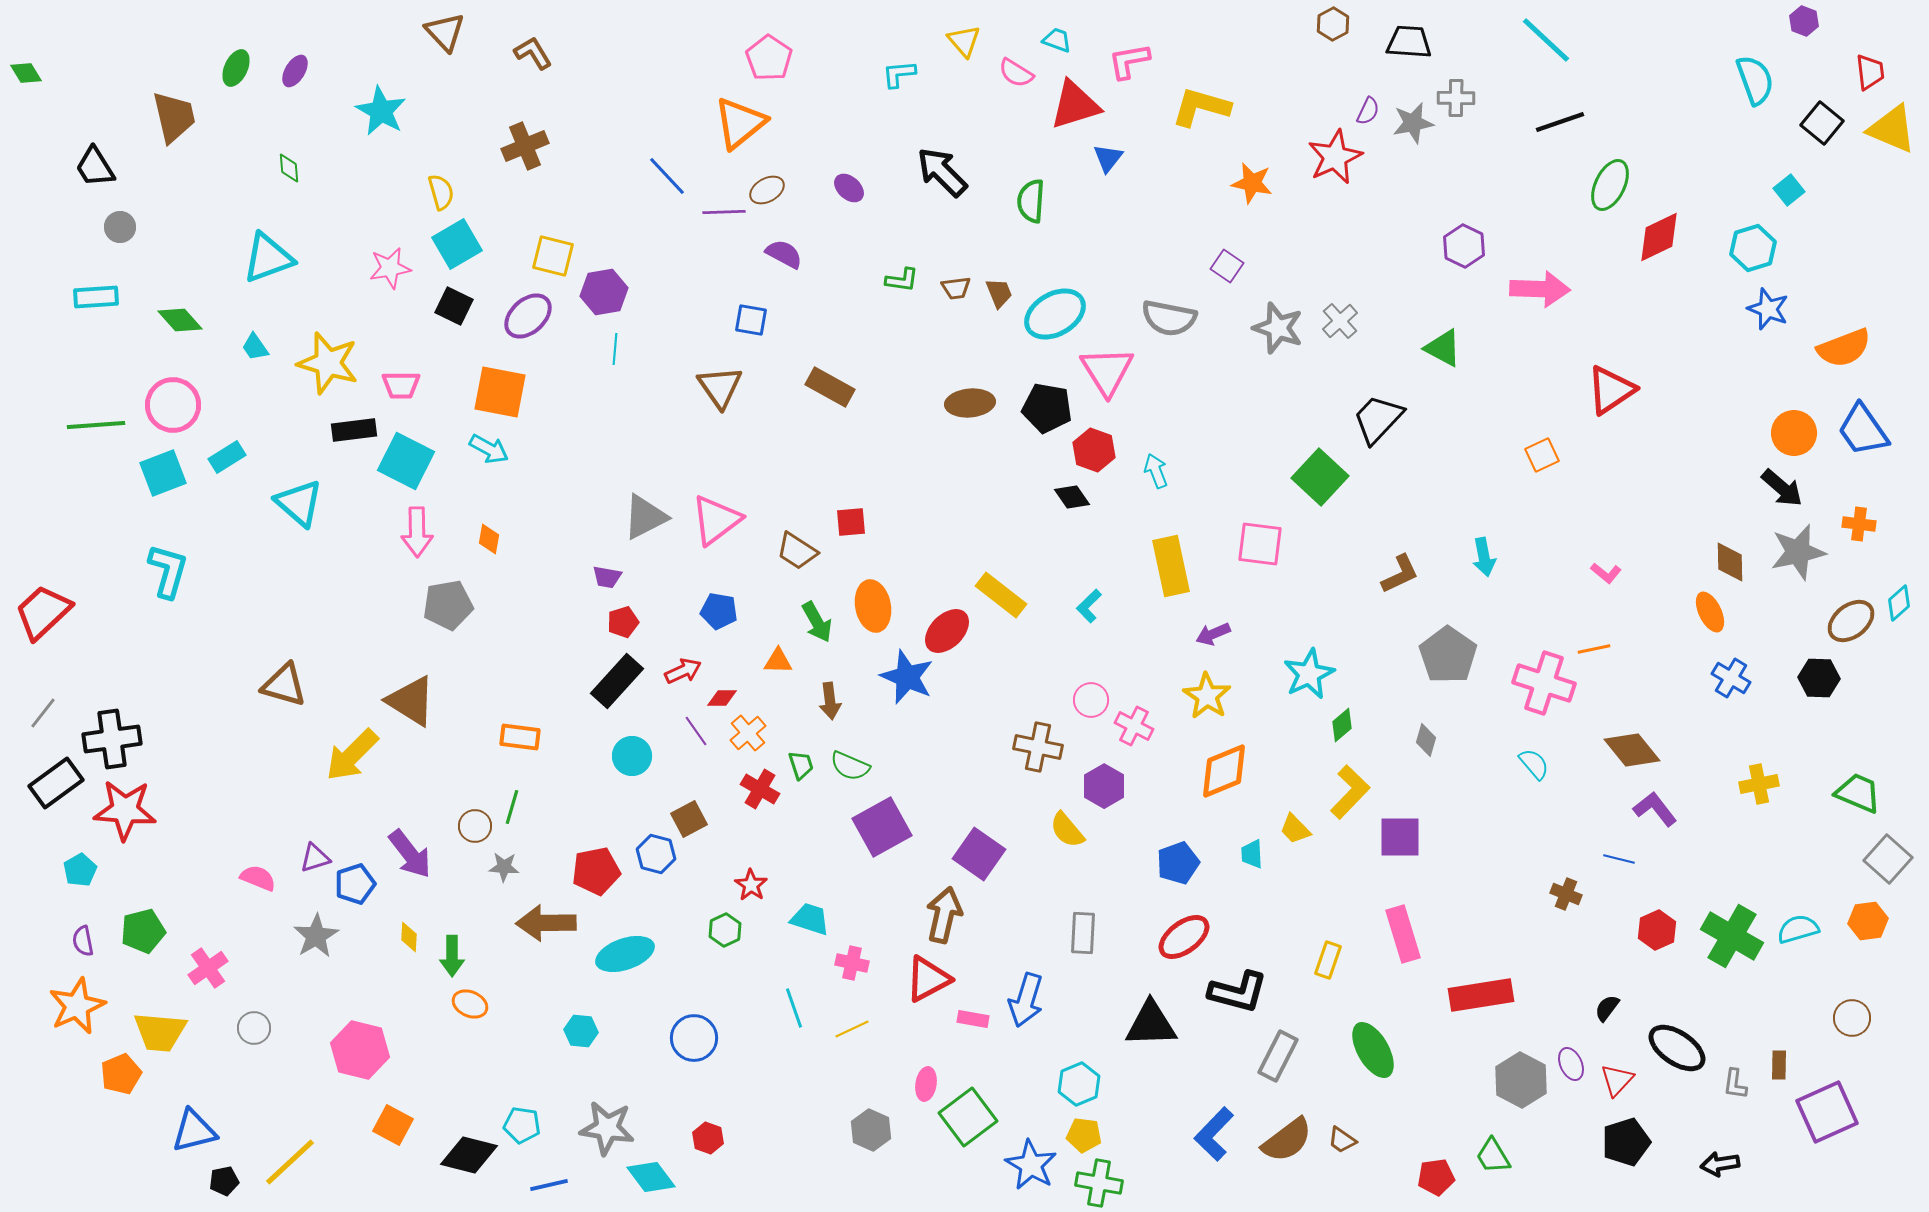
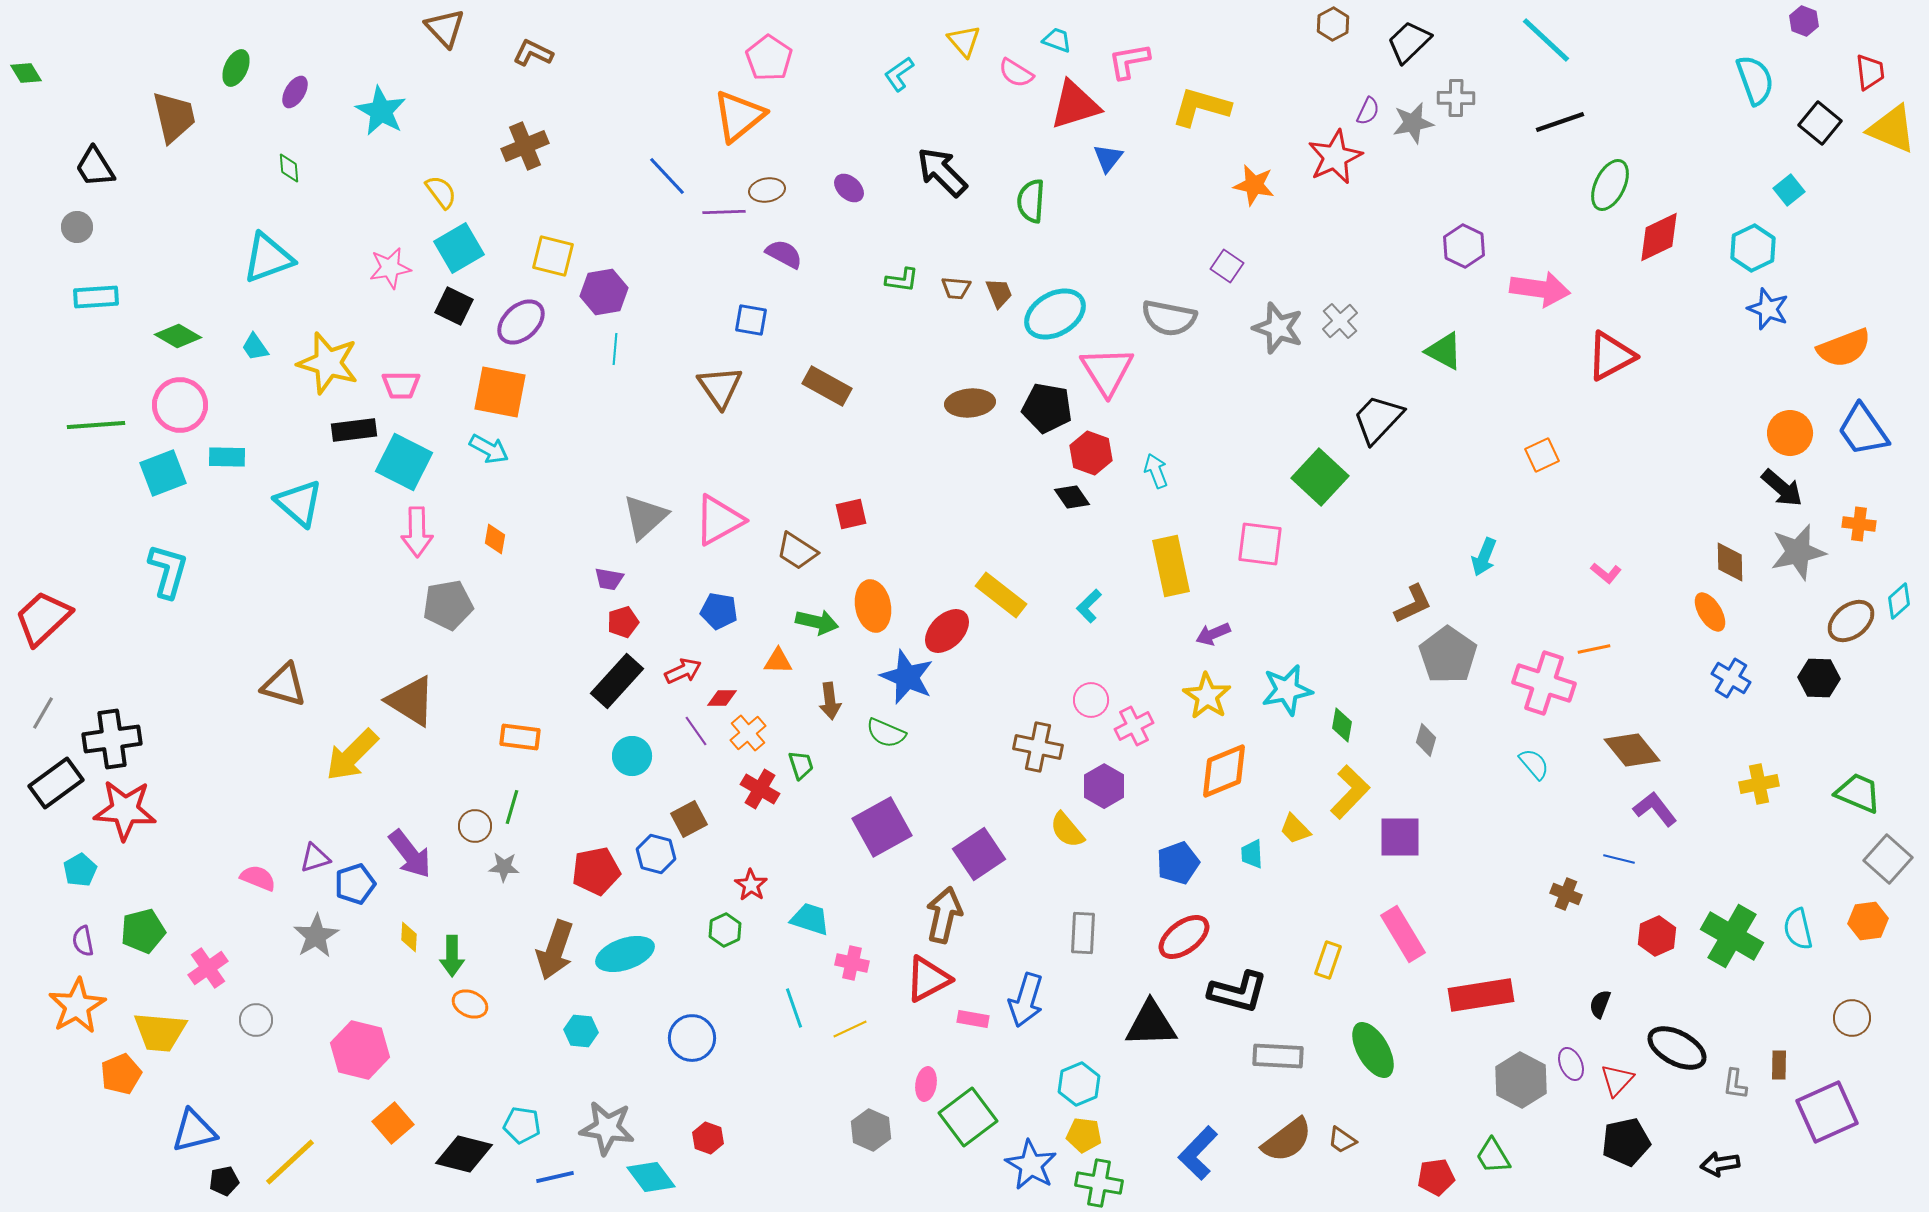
brown triangle at (445, 32): moved 4 px up
black trapezoid at (1409, 42): rotated 48 degrees counterclockwise
brown L-shape at (533, 53): rotated 33 degrees counterclockwise
purple ellipse at (295, 71): moved 21 px down
cyan L-shape at (899, 74): rotated 30 degrees counterclockwise
orange triangle at (740, 123): moved 1 px left, 7 px up
black square at (1822, 123): moved 2 px left
orange star at (1252, 183): moved 2 px right, 2 px down
brown ellipse at (767, 190): rotated 20 degrees clockwise
yellow semicircle at (441, 192): rotated 21 degrees counterclockwise
gray circle at (120, 227): moved 43 px left
cyan square at (457, 244): moved 2 px right, 4 px down
cyan hexagon at (1753, 248): rotated 9 degrees counterclockwise
brown trapezoid at (956, 288): rotated 12 degrees clockwise
pink arrow at (1540, 289): rotated 6 degrees clockwise
purple ellipse at (528, 316): moved 7 px left, 6 px down
green diamond at (180, 320): moved 2 px left, 16 px down; rotated 18 degrees counterclockwise
green triangle at (1443, 348): moved 1 px right, 3 px down
brown rectangle at (830, 387): moved 3 px left, 1 px up
red triangle at (1611, 390): moved 34 px up; rotated 6 degrees clockwise
pink circle at (173, 405): moved 7 px right
orange circle at (1794, 433): moved 4 px left
red hexagon at (1094, 450): moved 3 px left, 3 px down
cyan rectangle at (227, 457): rotated 33 degrees clockwise
cyan square at (406, 461): moved 2 px left, 1 px down
gray triangle at (645, 517): rotated 15 degrees counterclockwise
pink triangle at (716, 520): moved 3 px right; rotated 8 degrees clockwise
red square at (851, 522): moved 8 px up; rotated 8 degrees counterclockwise
orange diamond at (489, 539): moved 6 px right
cyan arrow at (1484, 557): rotated 33 degrees clockwise
brown L-shape at (1400, 574): moved 13 px right, 30 px down
purple trapezoid at (607, 577): moved 2 px right, 2 px down
cyan diamond at (1899, 603): moved 2 px up
red trapezoid at (43, 612): moved 6 px down
orange ellipse at (1710, 612): rotated 6 degrees counterclockwise
green arrow at (817, 622): rotated 48 degrees counterclockwise
cyan star at (1309, 674): moved 22 px left, 16 px down; rotated 15 degrees clockwise
gray line at (43, 713): rotated 8 degrees counterclockwise
green diamond at (1342, 725): rotated 40 degrees counterclockwise
pink cross at (1134, 726): rotated 36 degrees clockwise
green semicircle at (850, 766): moved 36 px right, 33 px up
purple square at (979, 854): rotated 21 degrees clockwise
brown arrow at (546, 923): moved 9 px right, 27 px down; rotated 70 degrees counterclockwise
cyan semicircle at (1798, 929): rotated 87 degrees counterclockwise
red hexagon at (1657, 930): moved 6 px down
pink rectangle at (1403, 934): rotated 14 degrees counterclockwise
orange star at (77, 1006): rotated 6 degrees counterclockwise
black semicircle at (1607, 1008): moved 7 px left, 4 px up; rotated 16 degrees counterclockwise
gray circle at (254, 1028): moved 2 px right, 8 px up
yellow line at (852, 1029): moved 2 px left
blue circle at (694, 1038): moved 2 px left
black ellipse at (1677, 1048): rotated 6 degrees counterclockwise
gray rectangle at (1278, 1056): rotated 66 degrees clockwise
orange square at (393, 1125): moved 2 px up; rotated 21 degrees clockwise
blue L-shape at (1214, 1134): moved 16 px left, 19 px down
black pentagon at (1626, 1142): rotated 6 degrees clockwise
black diamond at (469, 1155): moved 5 px left, 1 px up
blue line at (549, 1185): moved 6 px right, 8 px up
